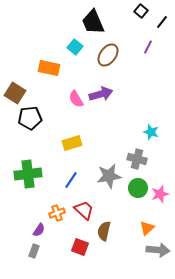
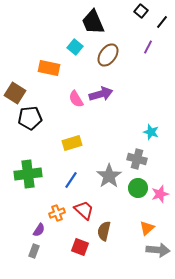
gray star: rotated 25 degrees counterclockwise
